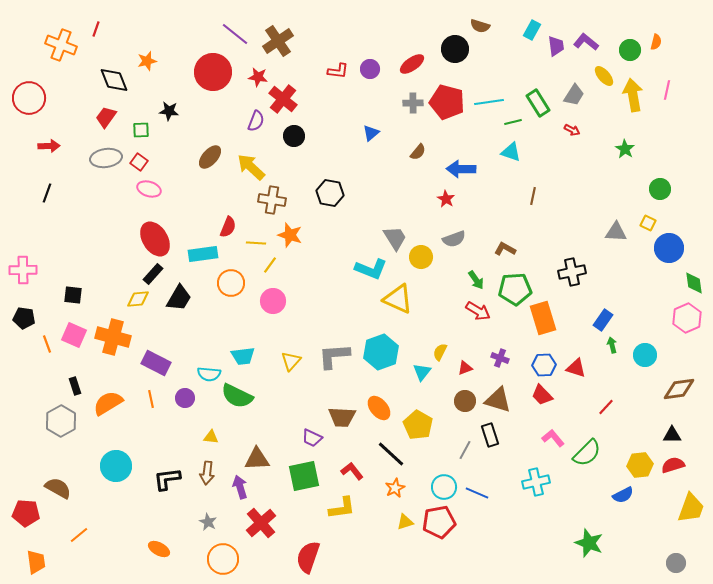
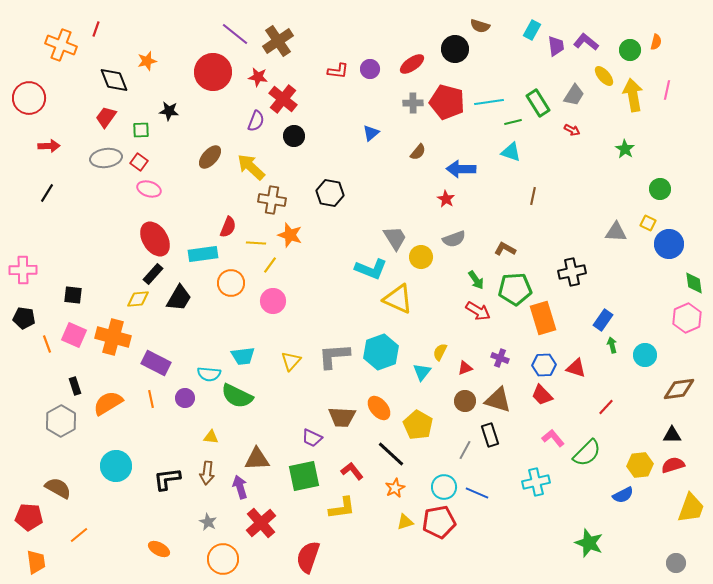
black line at (47, 193): rotated 12 degrees clockwise
blue circle at (669, 248): moved 4 px up
red pentagon at (26, 513): moved 3 px right, 4 px down
